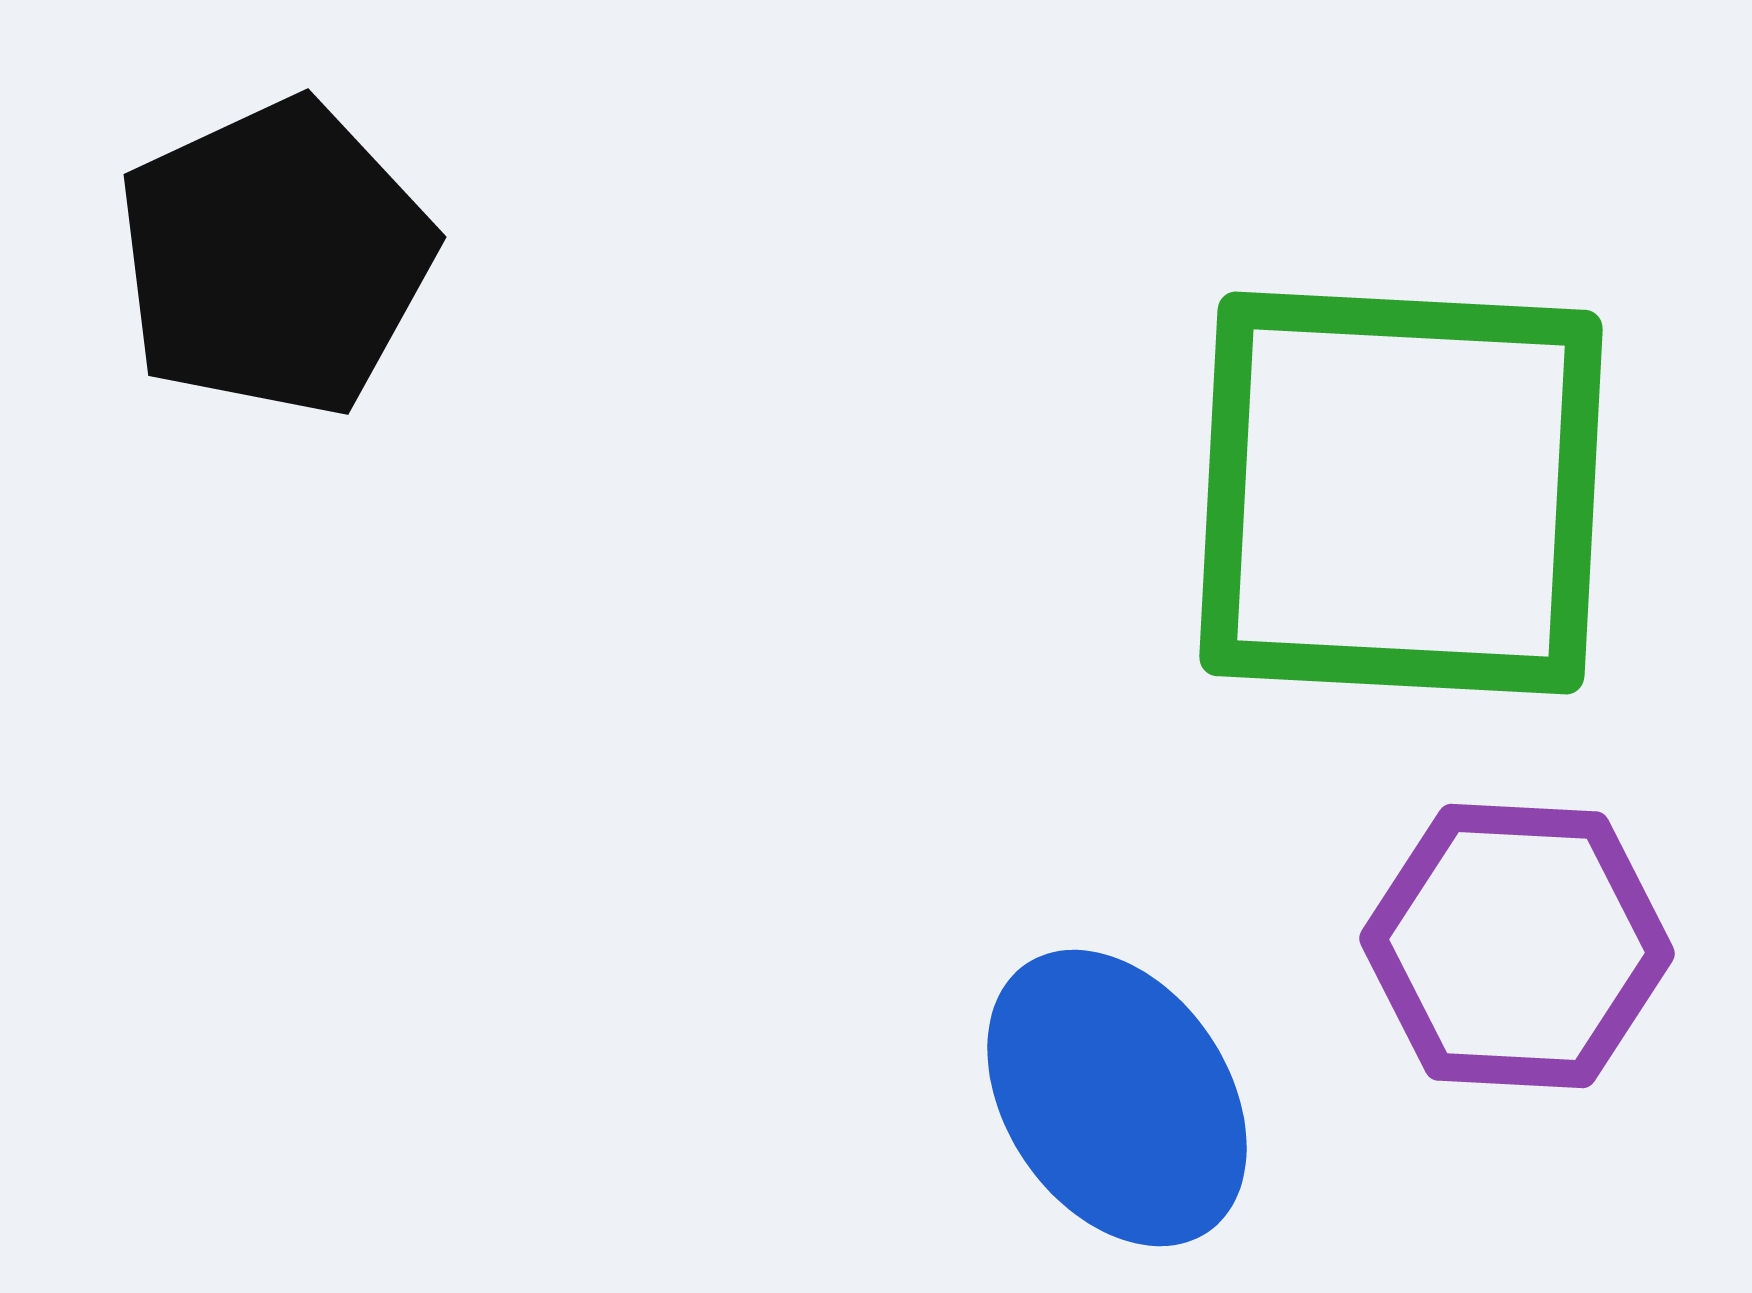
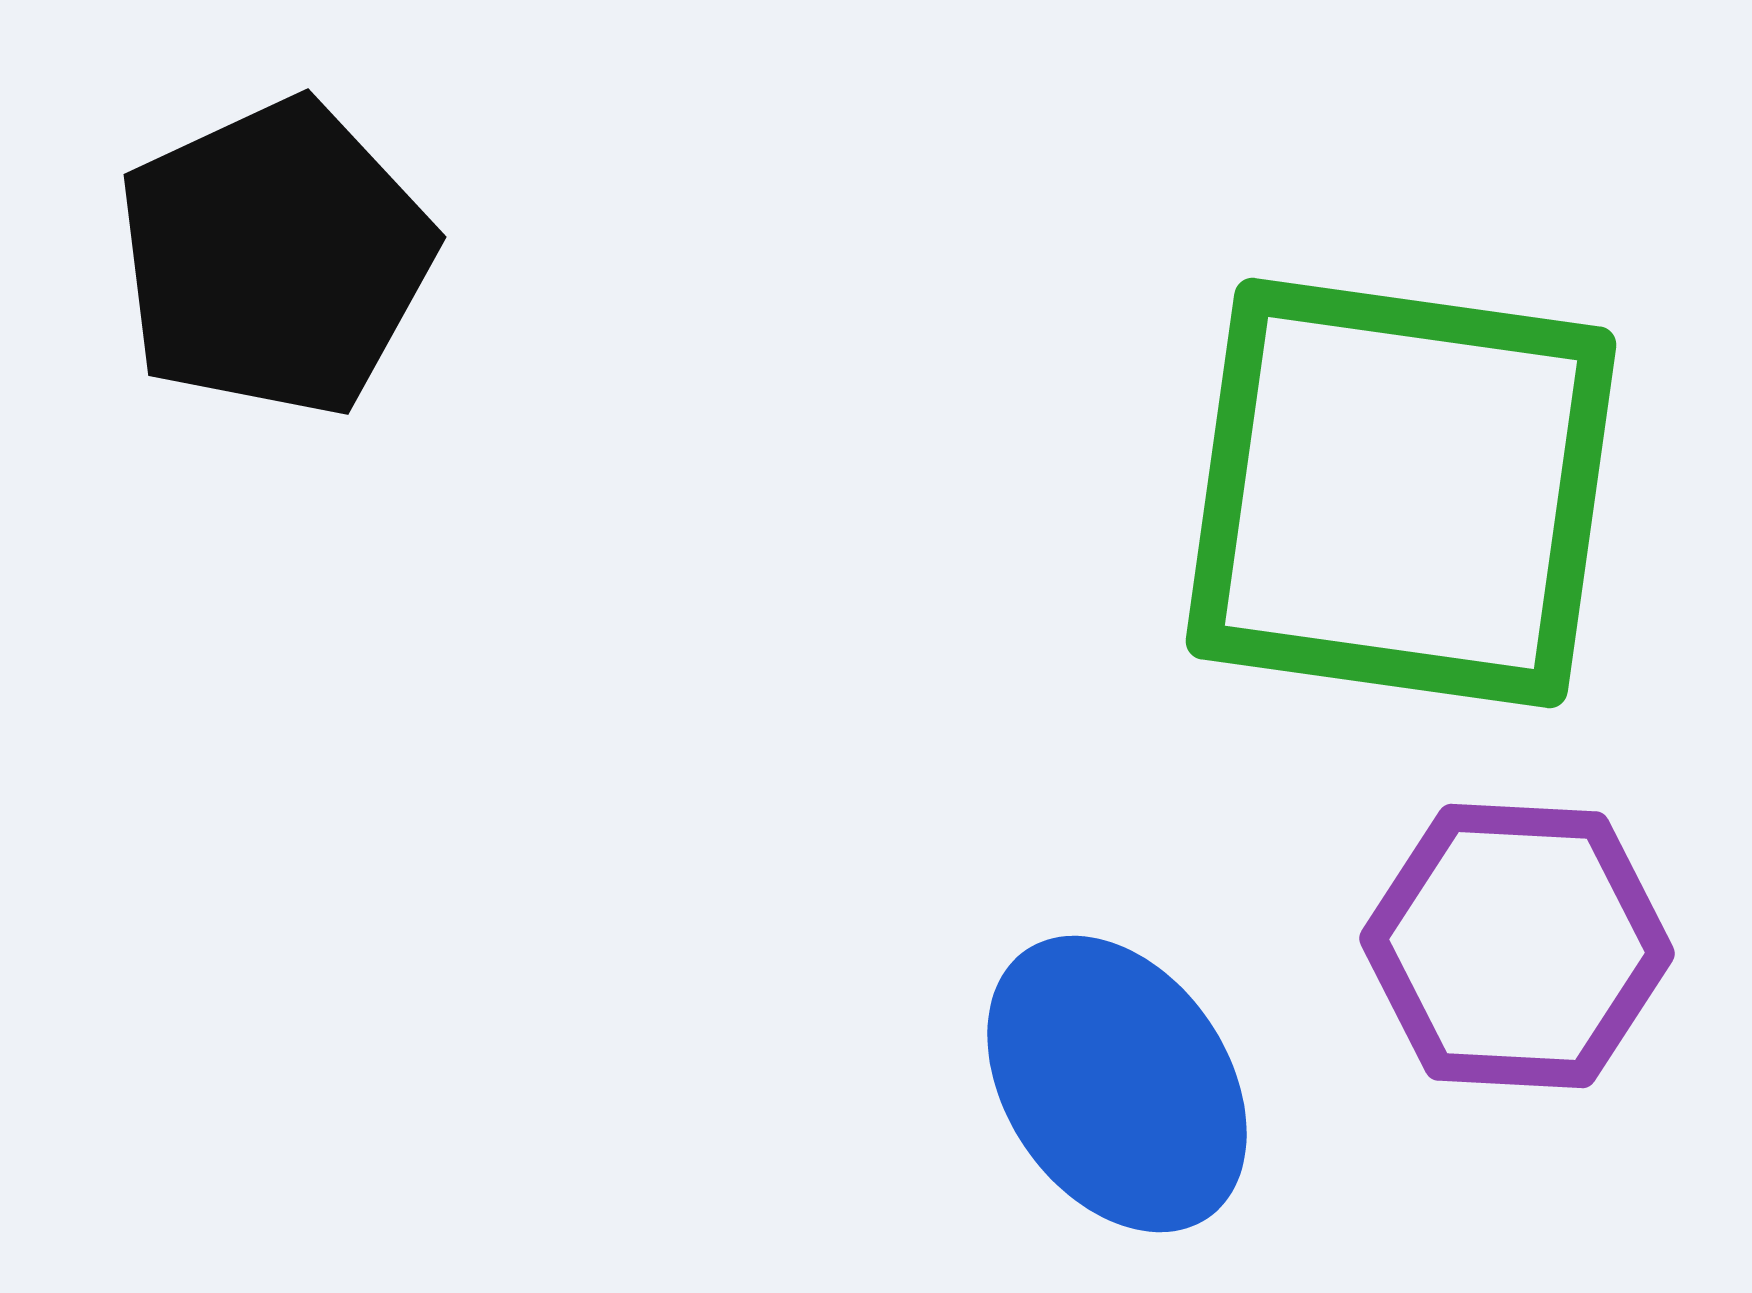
green square: rotated 5 degrees clockwise
blue ellipse: moved 14 px up
